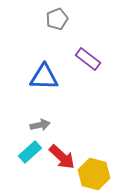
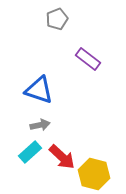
blue triangle: moved 5 px left, 13 px down; rotated 16 degrees clockwise
